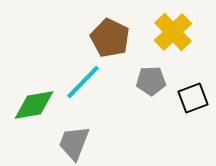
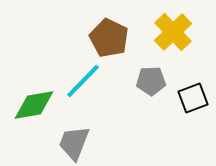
brown pentagon: moved 1 px left
cyan line: moved 1 px up
